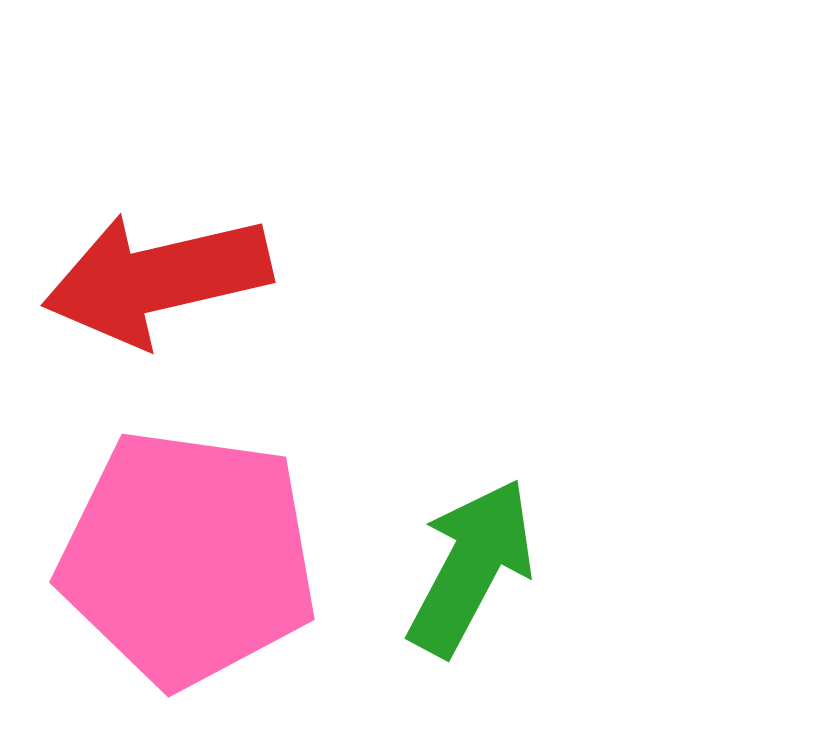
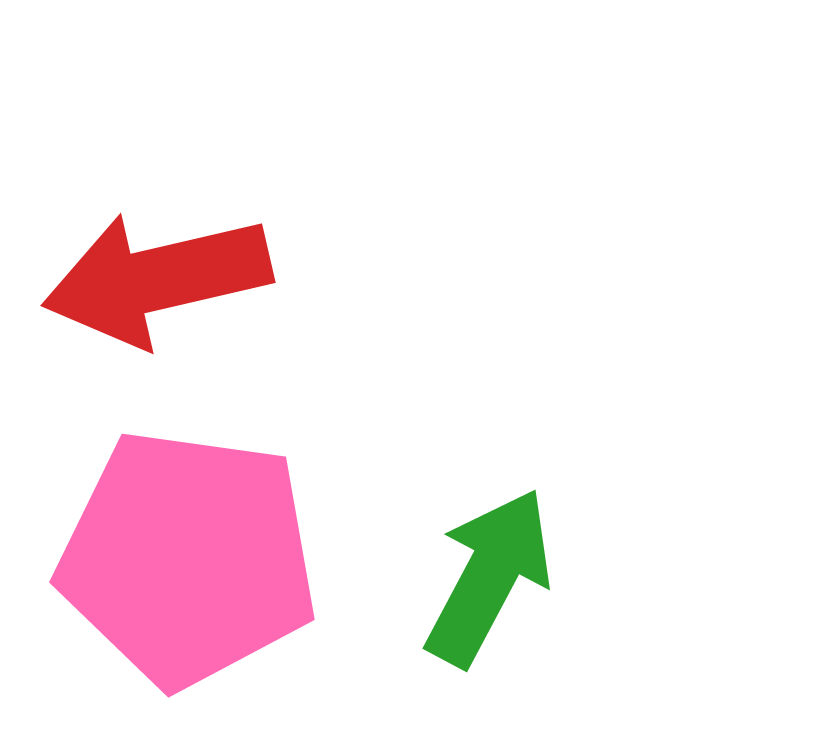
green arrow: moved 18 px right, 10 px down
